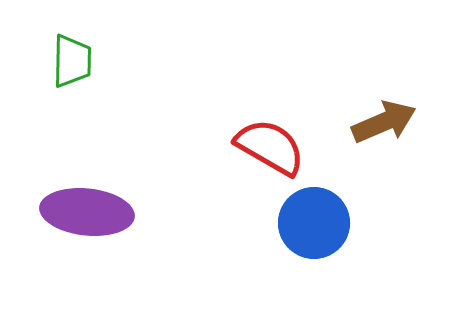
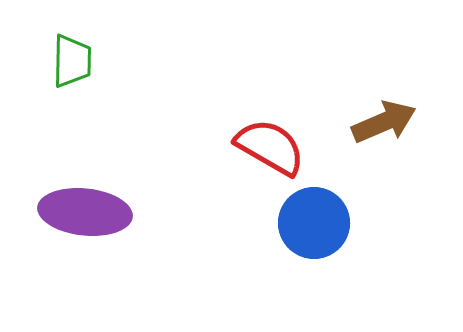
purple ellipse: moved 2 px left
